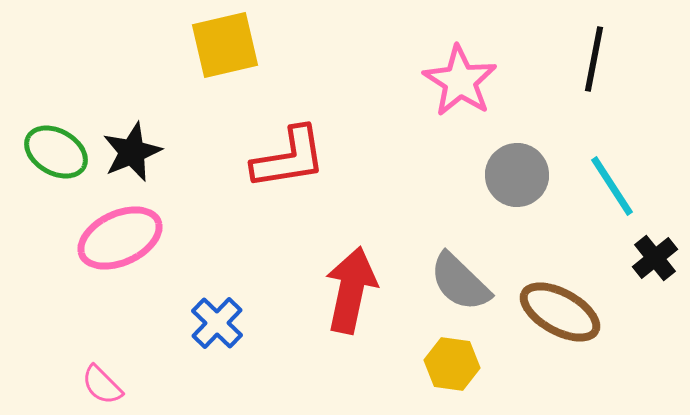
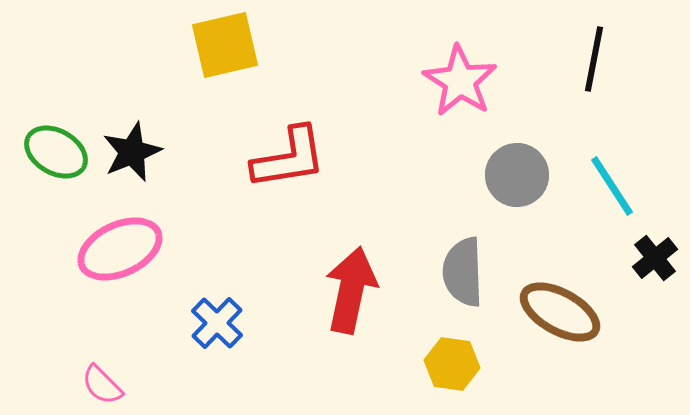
pink ellipse: moved 11 px down
gray semicircle: moved 3 px right, 10 px up; rotated 44 degrees clockwise
